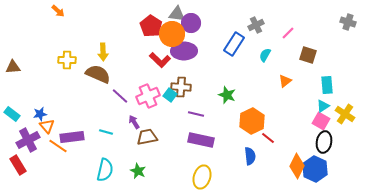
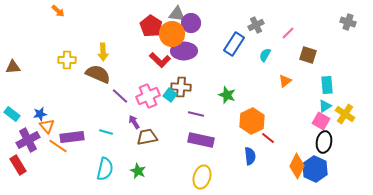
cyan triangle at (323, 106): moved 2 px right
cyan semicircle at (105, 170): moved 1 px up
